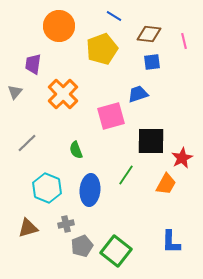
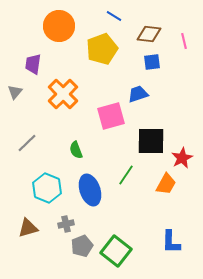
blue ellipse: rotated 24 degrees counterclockwise
